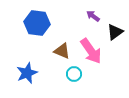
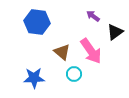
blue hexagon: moved 1 px up
brown triangle: moved 1 px down; rotated 18 degrees clockwise
blue star: moved 7 px right, 5 px down; rotated 20 degrees clockwise
